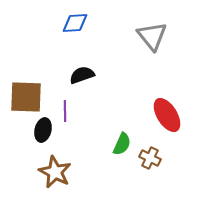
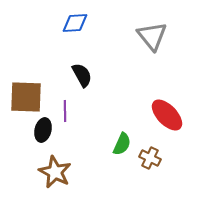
black semicircle: rotated 80 degrees clockwise
red ellipse: rotated 12 degrees counterclockwise
